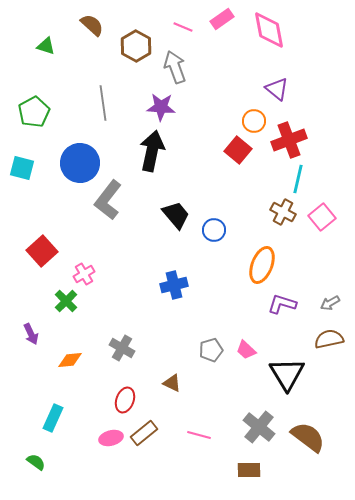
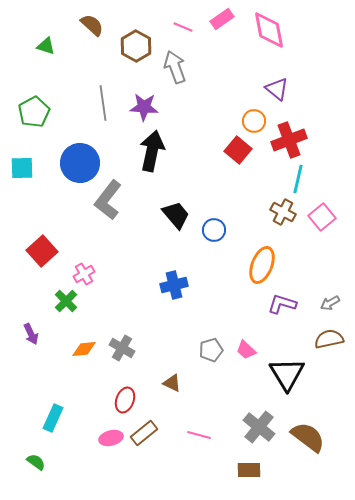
purple star at (161, 107): moved 17 px left
cyan square at (22, 168): rotated 15 degrees counterclockwise
orange diamond at (70, 360): moved 14 px right, 11 px up
